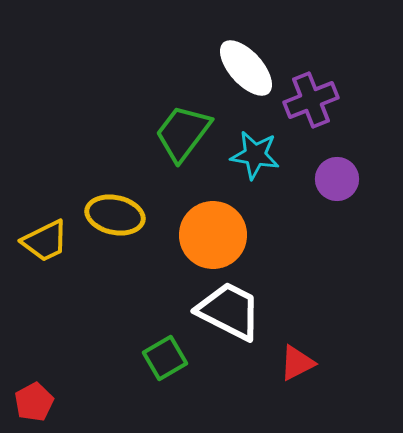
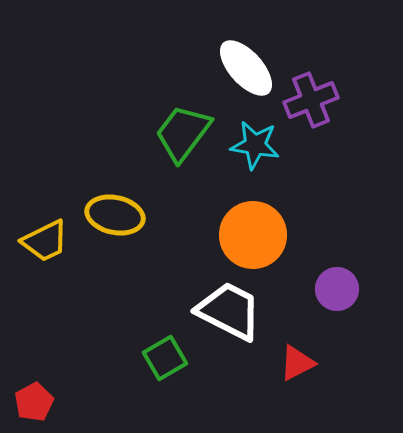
cyan star: moved 10 px up
purple circle: moved 110 px down
orange circle: moved 40 px right
